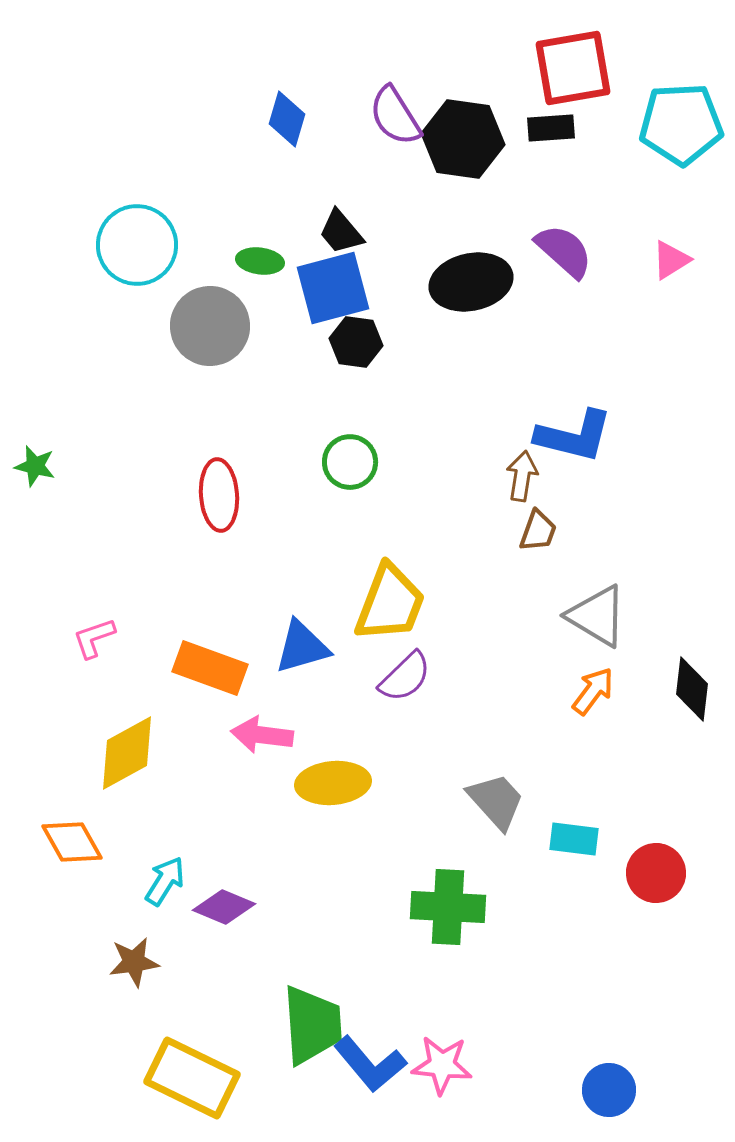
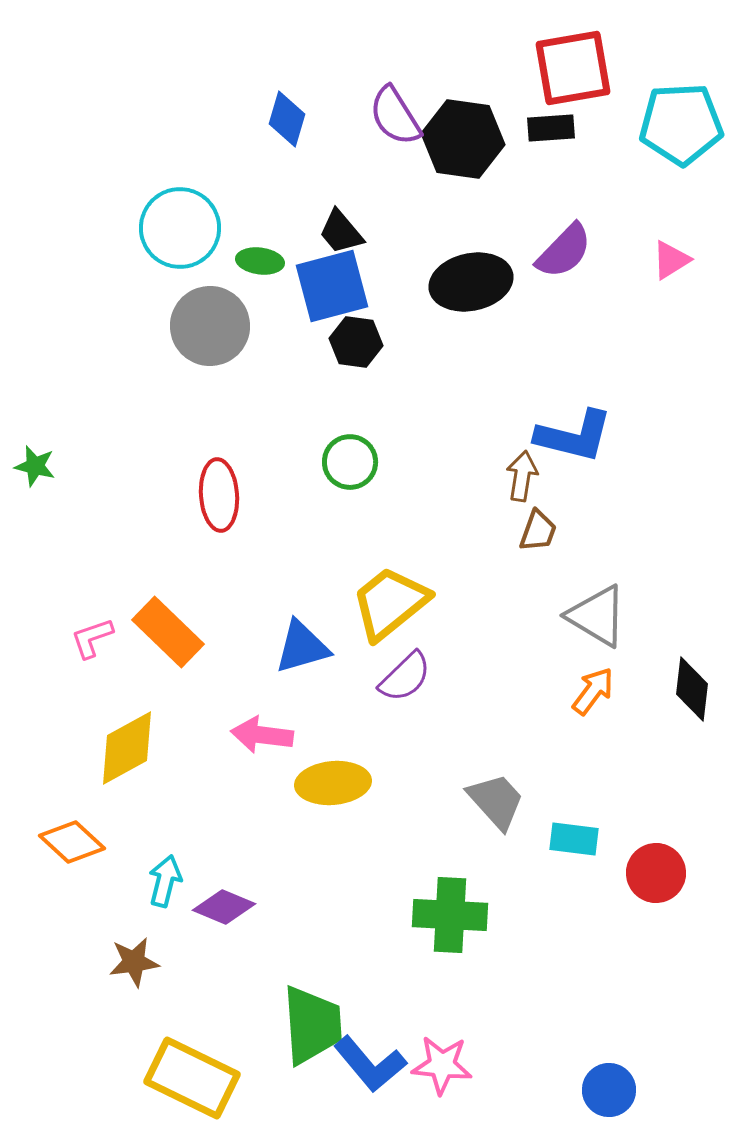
cyan circle at (137, 245): moved 43 px right, 17 px up
purple semicircle at (564, 251): rotated 92 degrees clockwise
blue square at (333, 288): moved 1 px left, 2 px up
yellow trapezoid at (390, 603): rotated 150 degrees counterclockwise
pink L-shape at (94, 638): moved 2 px left
orange rectangle at (210, 668): moved 42 px left, 36 px up; rotated 24 degrees clockwise
yellow diamond at (127, 753): moved 5 px up
orange diamond at (72, 842): rotated 18 degrees counterclockwise
cyan arrow at (165, 881): rotated 18 degrees counterclockwise
green cross at (448, 907): moved 2 px right, 8 px down
